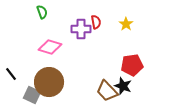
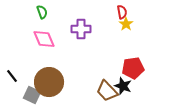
red semicircle: moved 26 px right, 10 px up
pink diamond: moved 6 px left, 8 px up; rotated 50 degrees clockwise
red pentagon: moved 1 px right, 3 px down
black line: moved 1 px right, 2 px down
